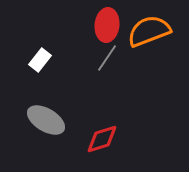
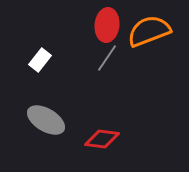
red diamond: rotated 24 degrees clockwise
